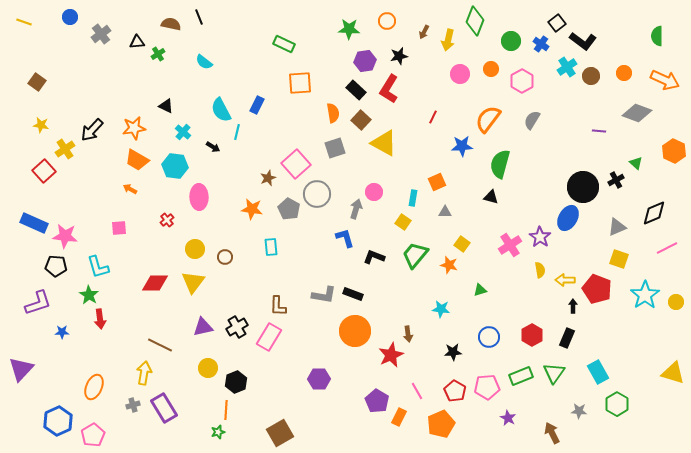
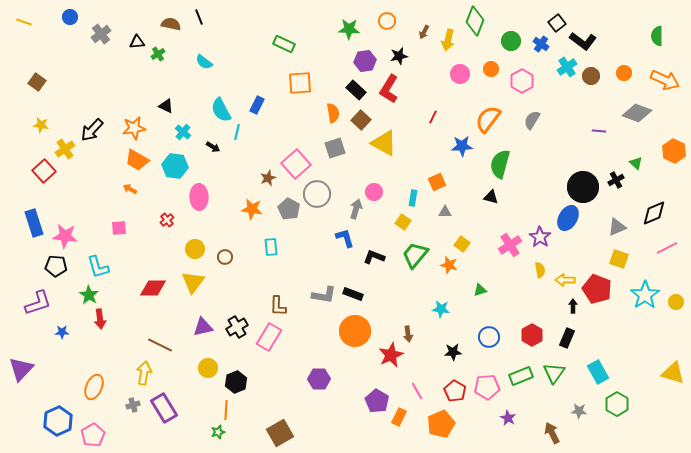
blue rectangle at (34, 223): rotated 48 degrees clockwise
red diamond at (155, 283): moved 2 px left, 5 px down
